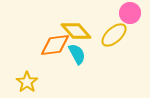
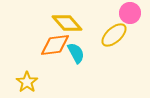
yellow diamond: moved 9 px left, 8 px up
cyan semicircle: moved 1 px left, 1 px up
